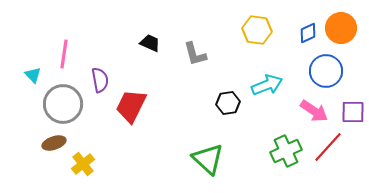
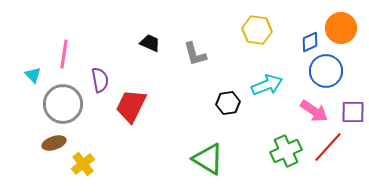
blue diamond: moved 2 px right, 9 px down
green triangle: rotated 12 degrees counterclockwise
